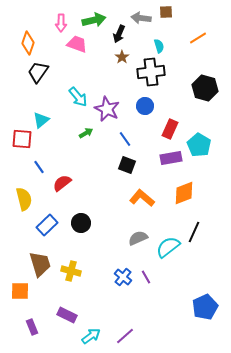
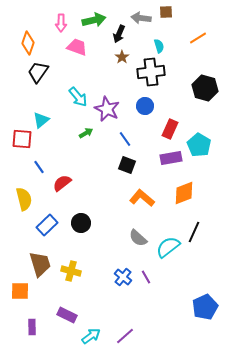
pink trapezoid at (77, 44): moved 3 px down
gray semicircle at (138, 238): rotated 114 degrees counterclockwise
purple rectangle at (32, 327): rotated 21 degrees clockwise
